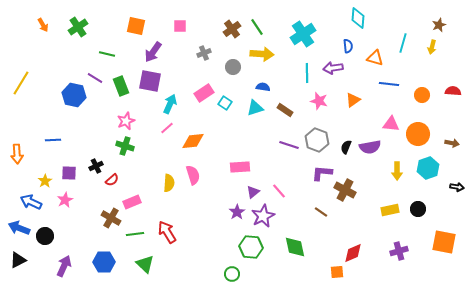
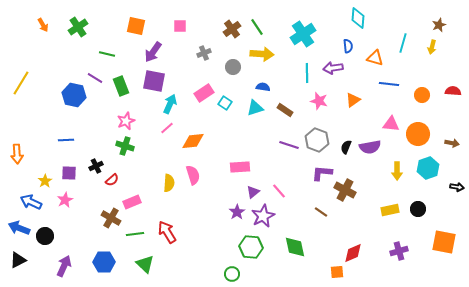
purple square at (150, 81): moved 4 px right
blue line at (53, 140): moved 13 px right
